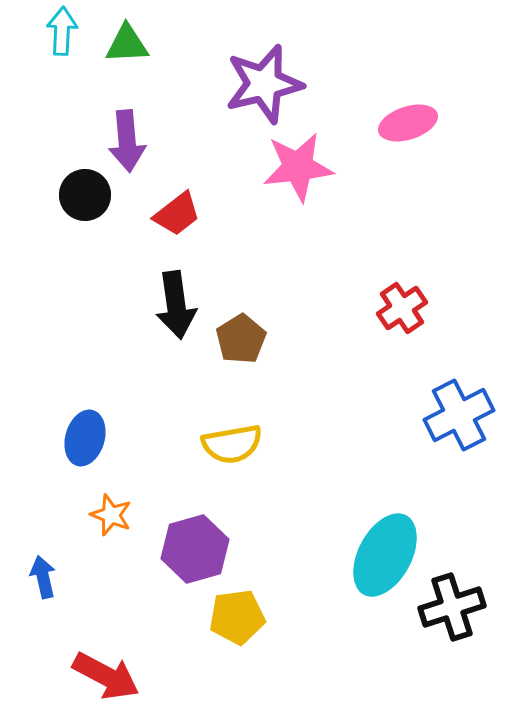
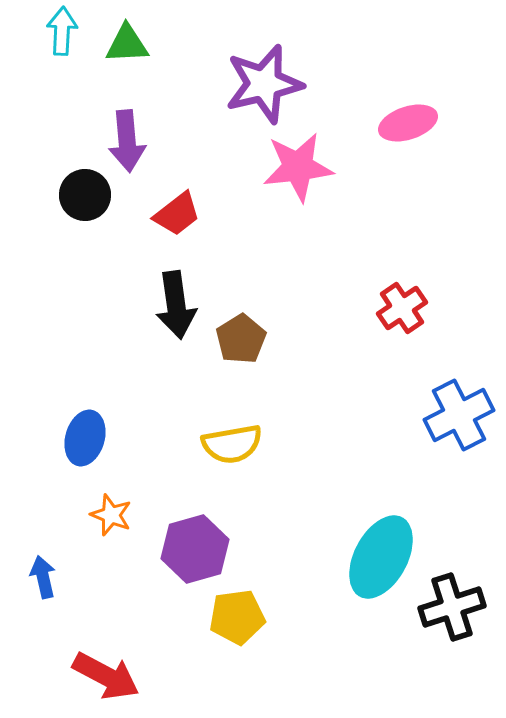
cyan ellipse: moved 4 px left, 2 px down
